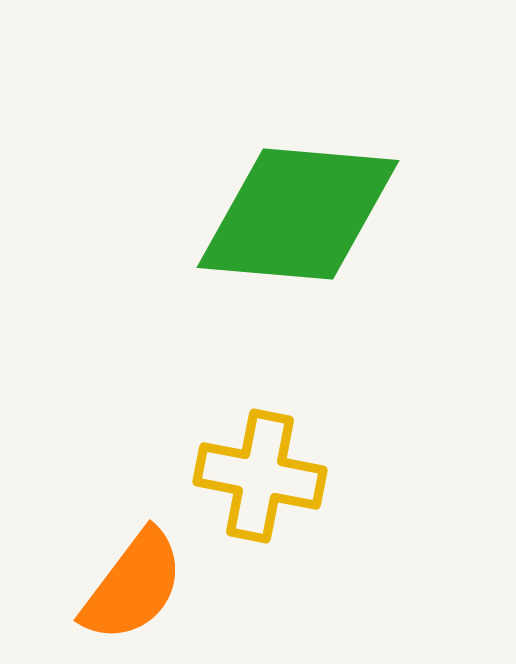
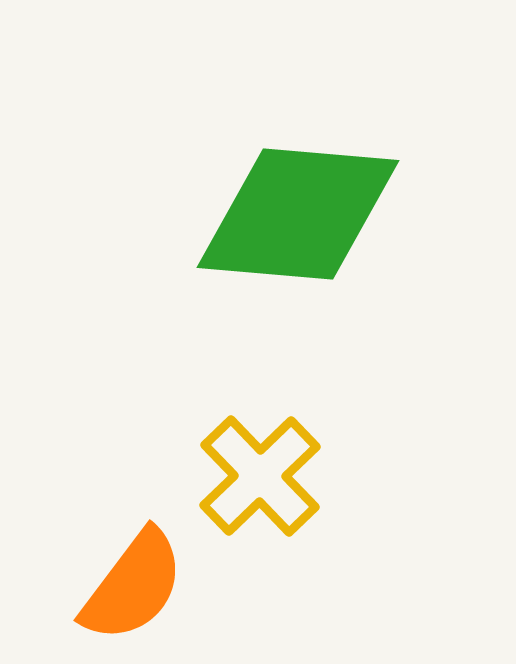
yellow cross: rotated 35 degrees clockwise
